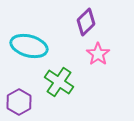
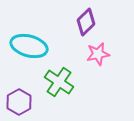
pink star: rotated 25 degrees clockwise
